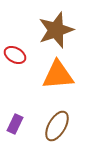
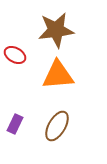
brown star: rotated 12 degrees clockwise
